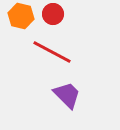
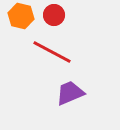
red circle: moved 1 px right, 1 px down
purple trapezoid: moved 3 px right, 2 px up; rotated 68 degrees counterclockwise
